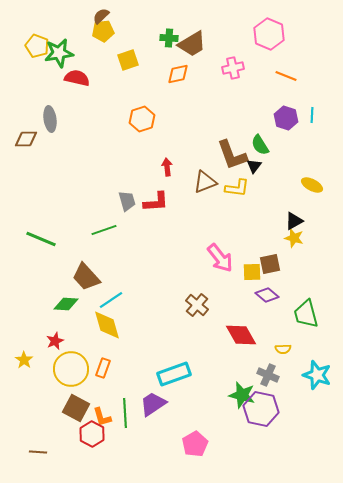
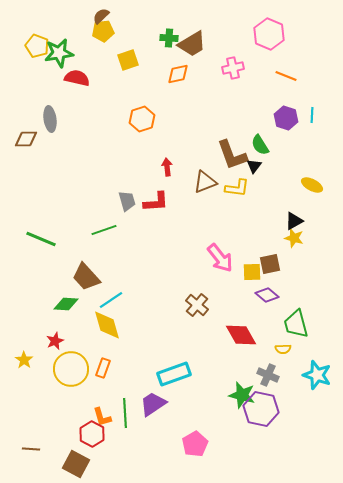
green trapezoid at (306, 314): moved 10 px left, 10 px down
brown square at (76, 408): moved 56 px down
brown line at (38, 452): moved 7 px left, 3 px up
